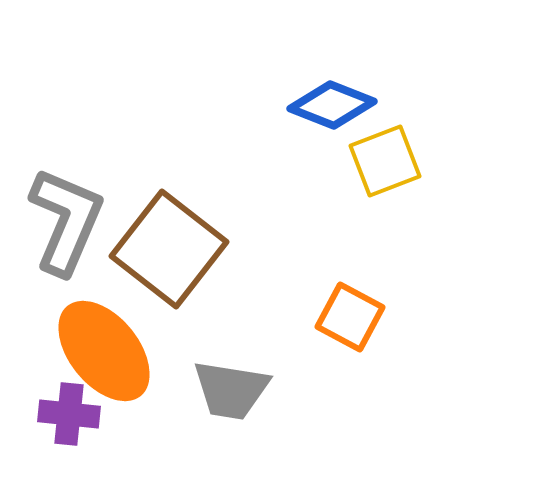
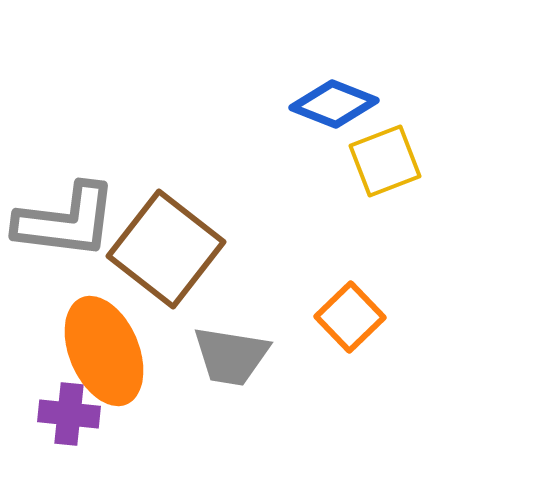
blue diamond: moved 2 px right, 1 px up
gray L-shape: rotated 74 degrees clockwise
brown square: moved 3 px left
orange square: rotated 18 degrees clockwise
orange ellipse: rotated 16 degrees clockwise
gray trapezoid: moved 34 px up
